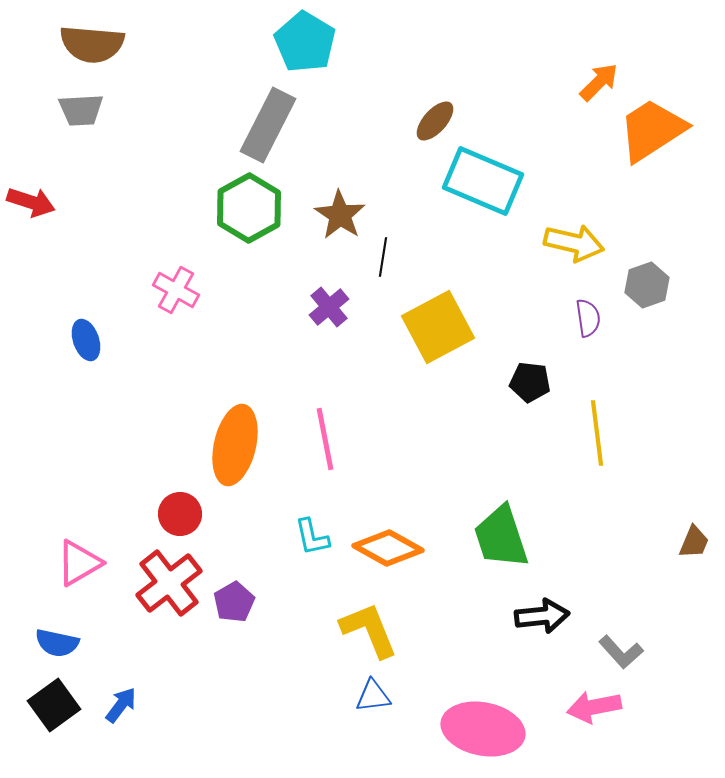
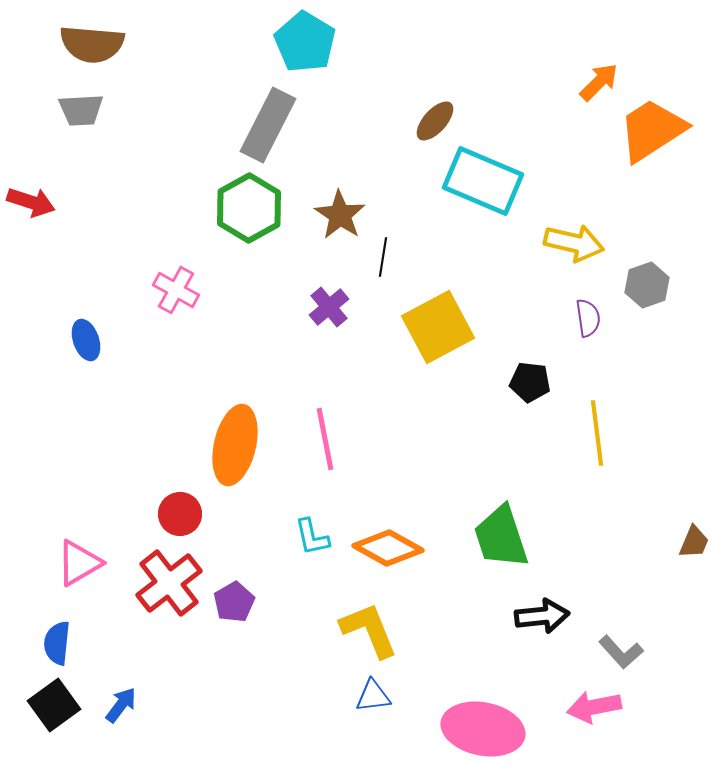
blue semicircle: rotated 84 degrees clockwise
